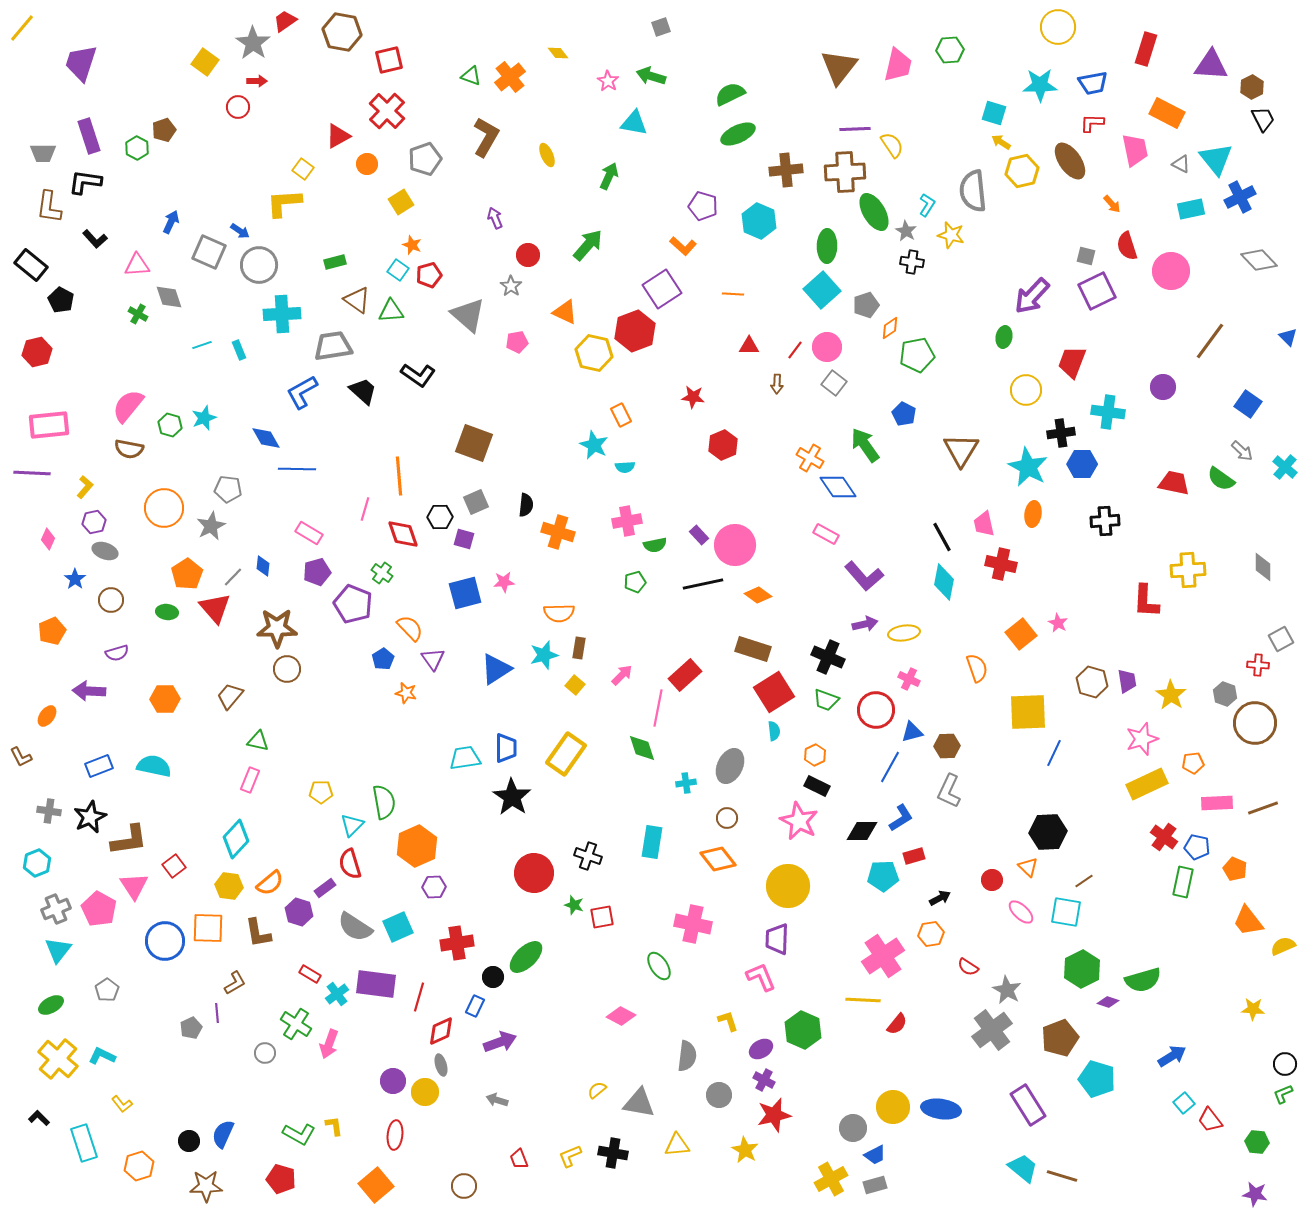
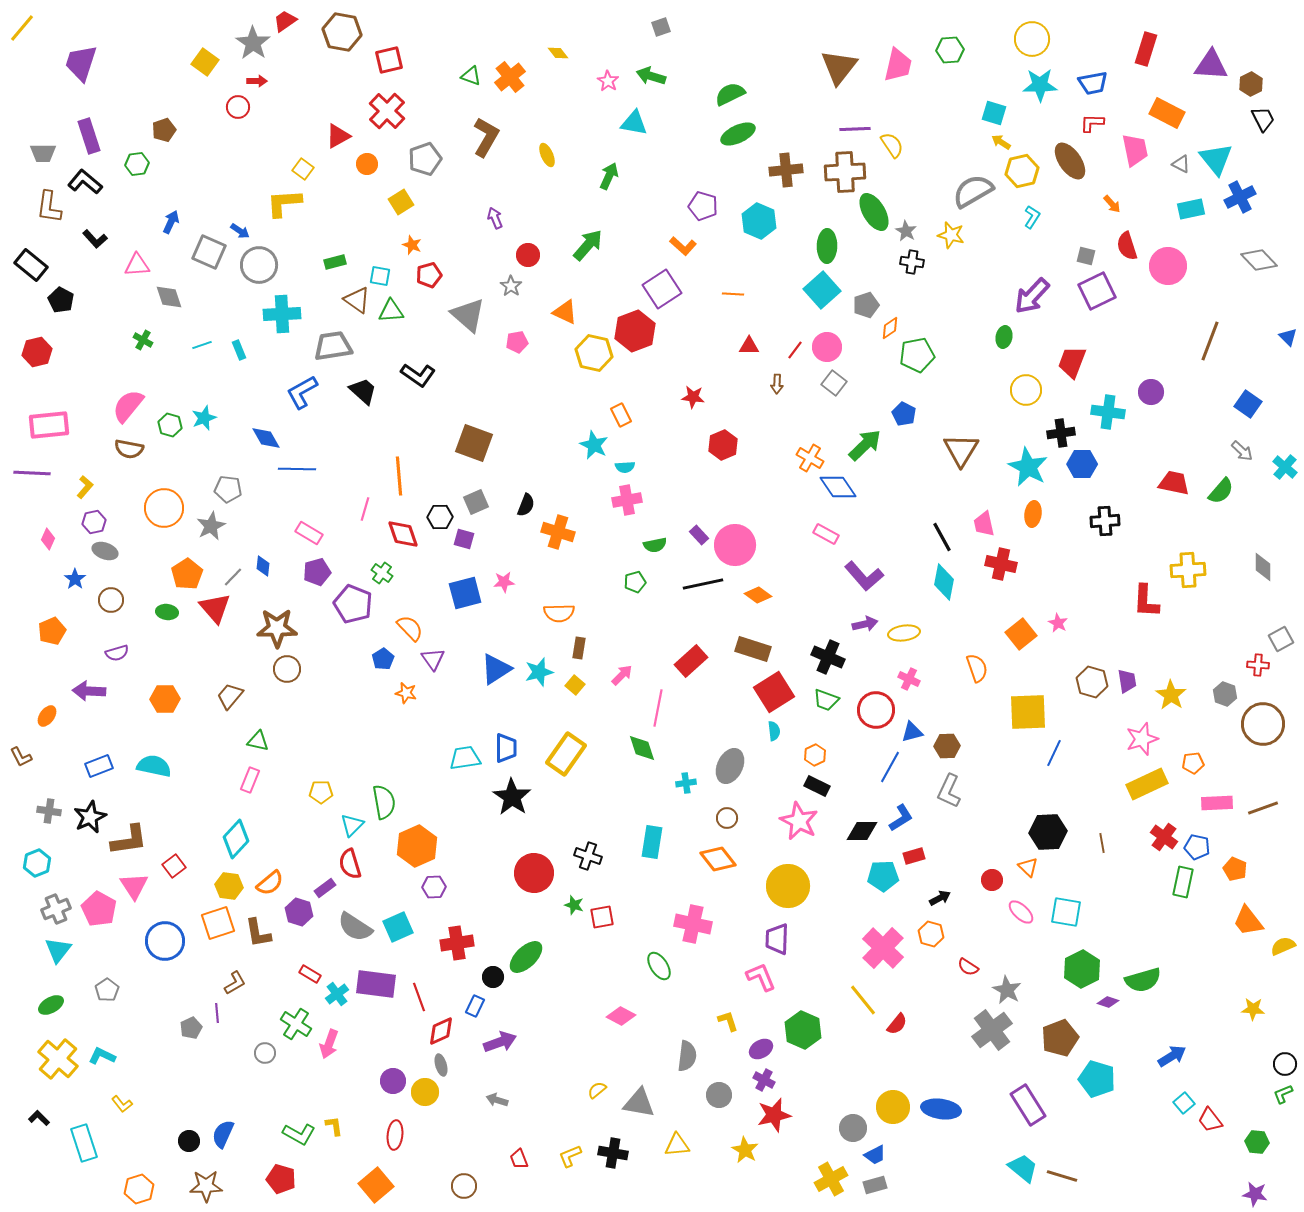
yellow circle at (1058, 27): moved 26 px left, 12 px down
brown hexagon at (1252, 87): moved 1 px left, 3 px up
green hexagon at (137, 148): moved 16 px down; rotated 25 degrees clockwise
black L-shape at (85, 182): rotated 32 degrees clockwise
gray semicircle at (973, 191): rotated 66 degrees clockwise
cyan L-shape at (927, 205): moved 105 px right, 12 px down
cyan square at (398, 270): moved 18 px left, 6 px down; rotated 25 degrees counterclockwise
pink circle at (1171, 271): moved 3 px left, 5 px up
green cross at (138, 314): moved 5 px right, 26 px down
brown line at (1210, 341): rotated 15 degrees counterclockwise
purple circle at (1163, 387): moved 12 px left, 5 px down
green arrow at (865, 445): rotated 81 degrees clockwise
green semicircle at (1221, 479): moved 12 px down; rotated 84 degrees counterclockwise
black semicircle at (526, 505): rotated 15 degrees clockwise
pink cross at (627, 521): moved 21 px up
cyan star at (544, 655): moved 5 px left, 17 px down
red rectangle at (685, 675): moved 6 px right, 14 px up
brown circle at (1255, 723): moved 8 px right, 1 px down
brown line at (1084, 881): moved 18 px right, 38 px up; rotated 66 degrees counterclockwise
orange square at (208, 928): moved 10 px right, 5 px up; rotated 20 degrees counterclockwise
orange hexagon at (931, 934): rotated 25 degrees clockwise
pink cross at (883, 956): moved 8 px up; rotated 12 degrees counterclockwise
red line at (419, 997): rotated 36 degrees counterclockwise
yellow line at (863, 1000): rotated 48 degrees clockwise
orange hexagon at (139, 1166): moved 23 px down
